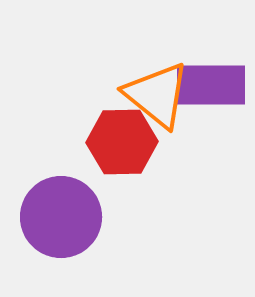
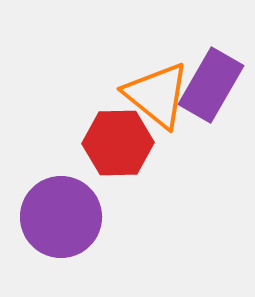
purple rectangle: rotated 60 degrees counterclockwise
red hexagon: moved 4 px left, 1 px down
